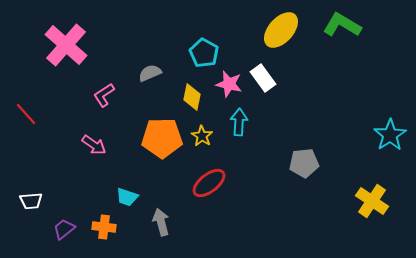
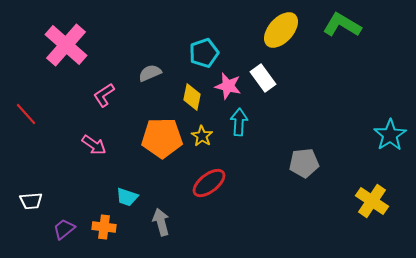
cyan pentagon: rotated 24 degrees clockwise
pink star: moved 1 px left, 2 px down
